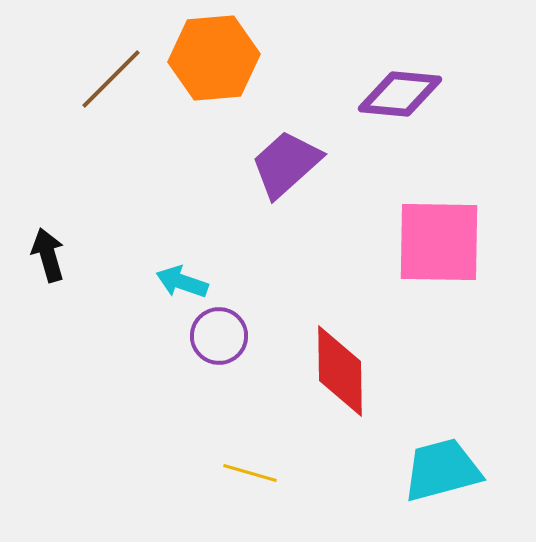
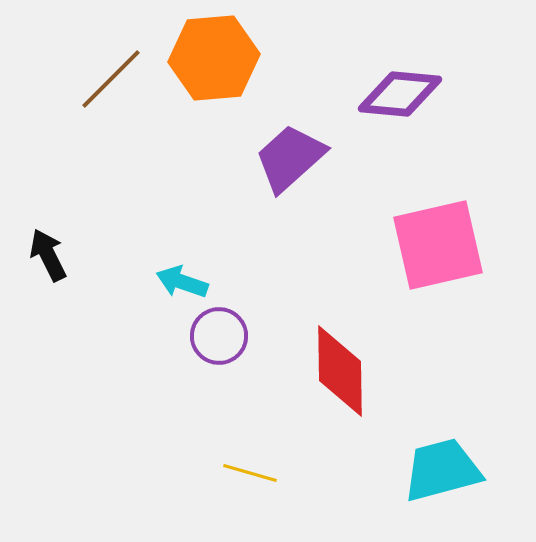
purple trapezoid: moved 4 px right, 6 px up
pink square: moved 1 px left, 3 px down; rotated 14 degrees counterclockwise
black arrow: rotated 10 degrees counterclockwise
